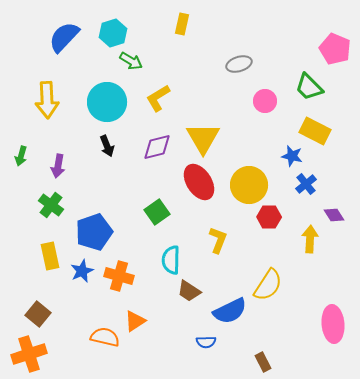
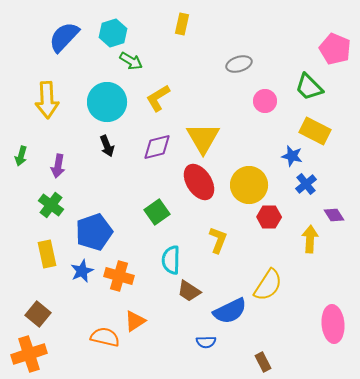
yellow rectangle at (50, 256): moved 3 px left, 2 px up
